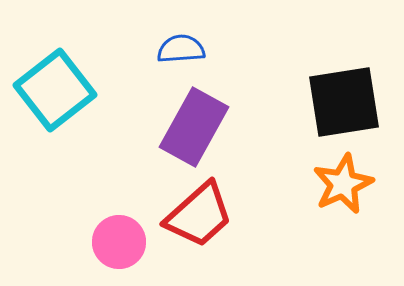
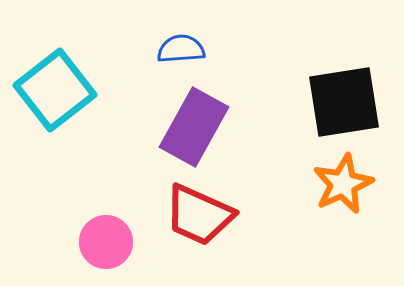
red trapezoid: rotated 66 degrees clockwise
pink circle: moved 13 px left
